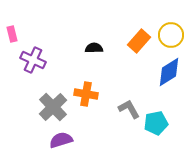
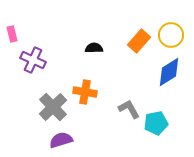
orange cross: moved 1 px left, 2 px up
